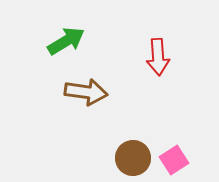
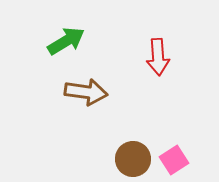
brown circle: moved 1 px down
